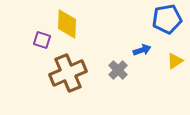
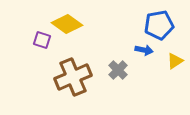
blue pentagon: moved 8 px left, 6 px down
yellow diamond: rotated 56 degrees counterclockwise
blue arrow: moved 2 px right; rotated 30 degrees clockwise
brown cross: moved 5 px right, 4 px down
